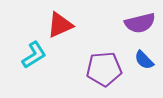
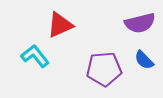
cyan L-shape: moved 1 px right, 1 px down; rotated 96 degrees counterclockwise
